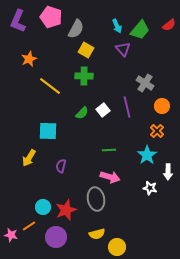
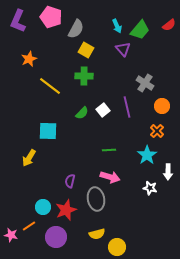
purple semicircle: moved 9 px right, 15 px down
